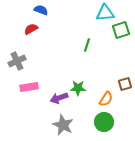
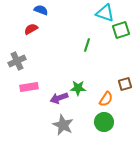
cyan triangle: rotated 24 degrees clockwise
